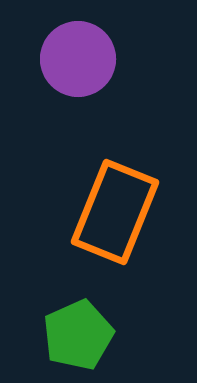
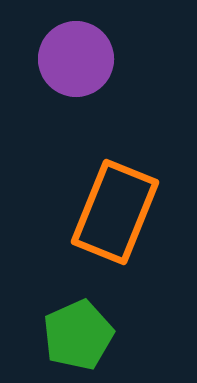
purple circle: moved 2 px left
